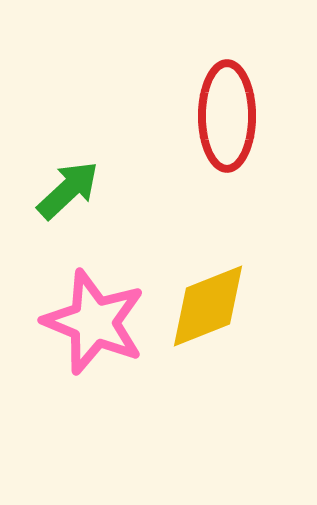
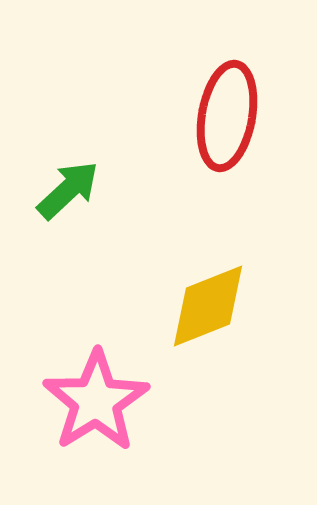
red ellipse: rotated 10 degrees clockwise
pink star: moved 2 px right, 79 px down; rotated 18 degrees clockwise
